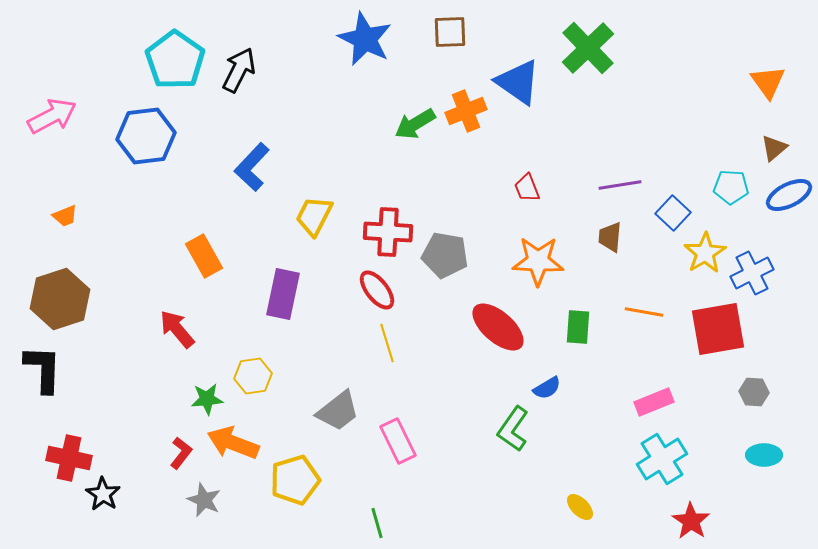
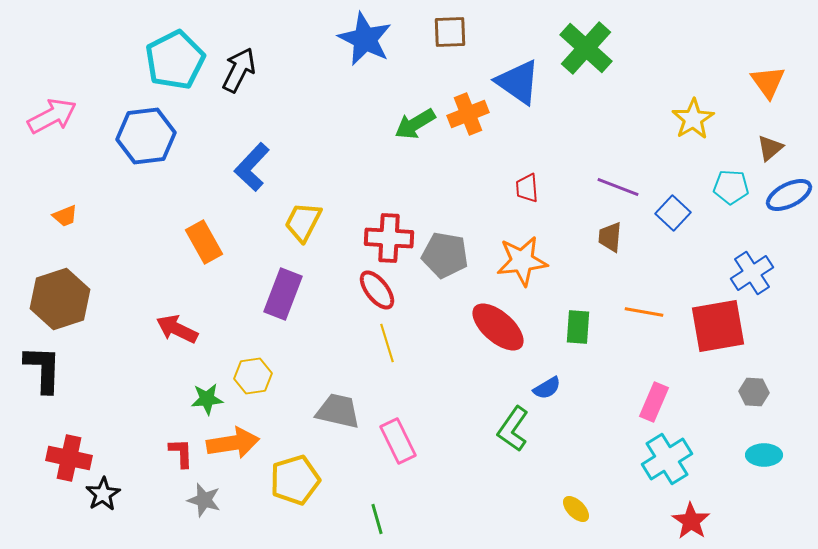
green cross at (588, 48): moved 2 px left; rotated 4 degrees counterclockwise
cyan pentagon at (175, 60): rotated 10 degrees clockwise
orange cross at (466, 111): moved 2 px right, 3 px down
brown triangle at (774, 148): moved 4 px left
purple line at (620, 185): moved 2 px left, 2 px down; rotated 30 degrees clockwise
red trapezoid at (527, 188): rotated 16 degrees clockwise
yellow trapezoid at (314, 216): moved 11 px left, 6 px down
red cross at (388, 232): moved 1 px right, 6 px down
yellow star at (705, 253): moved 12 px left, 134 px up
orange rectangle at (204, 256): moved 14 px up
orange star at (538, 261): moved 16 px left; rotated 9 degrees counterclockwise
blue cross at (752, 273): rotated 6 degrees counterclockwise
purple rectangle at (283, 294): rotated 9 degrees clockwise
red arrow at (177, 329): rotated 24 degrees counterclockwise
red square at (718, 329): moved 3 px up
pink rectangle at (654, 402): rotated 45 degrees counterclockwise
gray trapezoid at (338, 411): rotated 129 degrees counterclockwise
orange arrow at (233, 443): rotated 150 degrees clockwise
red L-shape at (181, 453): rotated 40 degrees counterclockwise
cyan cross at (662, 459): moved 5 px right
black star at (103, 494): rotated 8 degrees clockwise
gray star at (204, 500): rotated 8 degrees counterclockwise
yellow ellipse at (580, 507): moved 4 px left, 2 px down
green line at (377, 523): moved 4 px up
